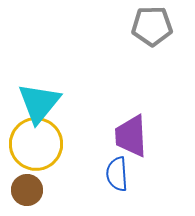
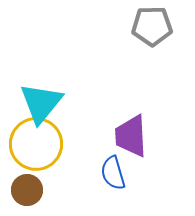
cyan triangle: moved 2 px right
blue semicircle: moved 4 px left, 1 px up; rotated 12 degrees counterclockwise
